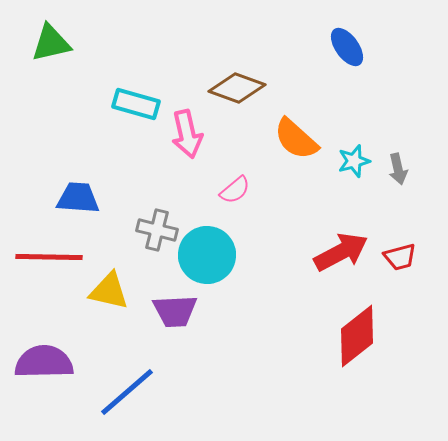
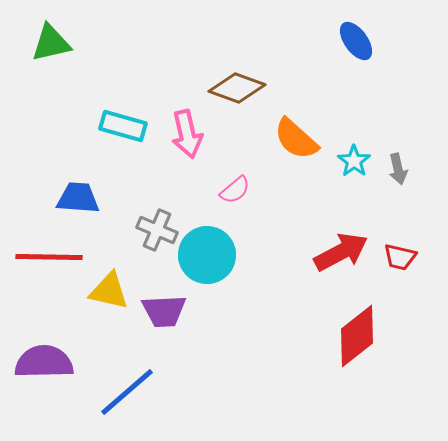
blue ellipse: moved 9 px right, 6 px up
cyan rectangle: moved 13 px left, 22 px down
cyan star: rotated 20 degrees counterclockwise
gray cross: rotated 9 degrees clockwise
red trapezoid: rotated 28 degrees clockwise
purple trapezoid: moved 11 px left
